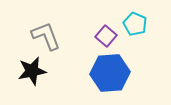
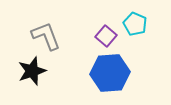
black star: rotated 8 degrees counterclockwise
